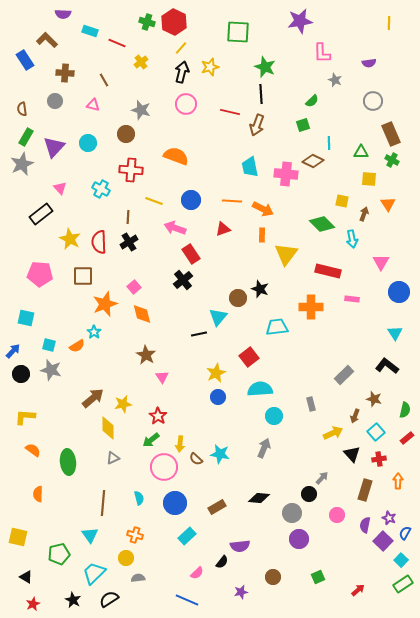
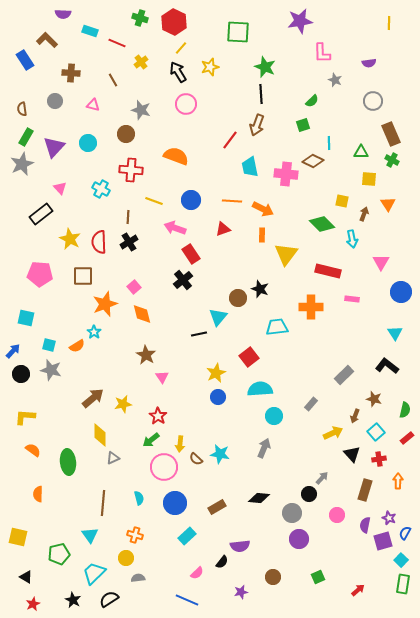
green cross at (147, 22): moved 7 px left, 4 px up
black arrow at (182, 72): moved 4 px left; rotated 45 degrees counterclockwise
brown cross at (65, 73): moved 6 px right
brown line at (104, 80): moved 9 px right
red line at (230, 112): moved 28 px down; rotated 66 degrees counterclockwise
blue circle at (399, 292): moved 2 px right
gray rectangle at (311, 404): rotated 56 degrees clockwise
yellow diamond at (108, 428): moved 8 px left, 7 px down
purple square at (383, 541): rotated 30 degrees clockwise
green rectangle at (403, 584): rotated 48 degrees counterclockwise
